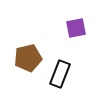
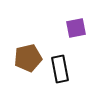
black rectangle: moved 5 px up; rotated 32 degrees counterclockwise
